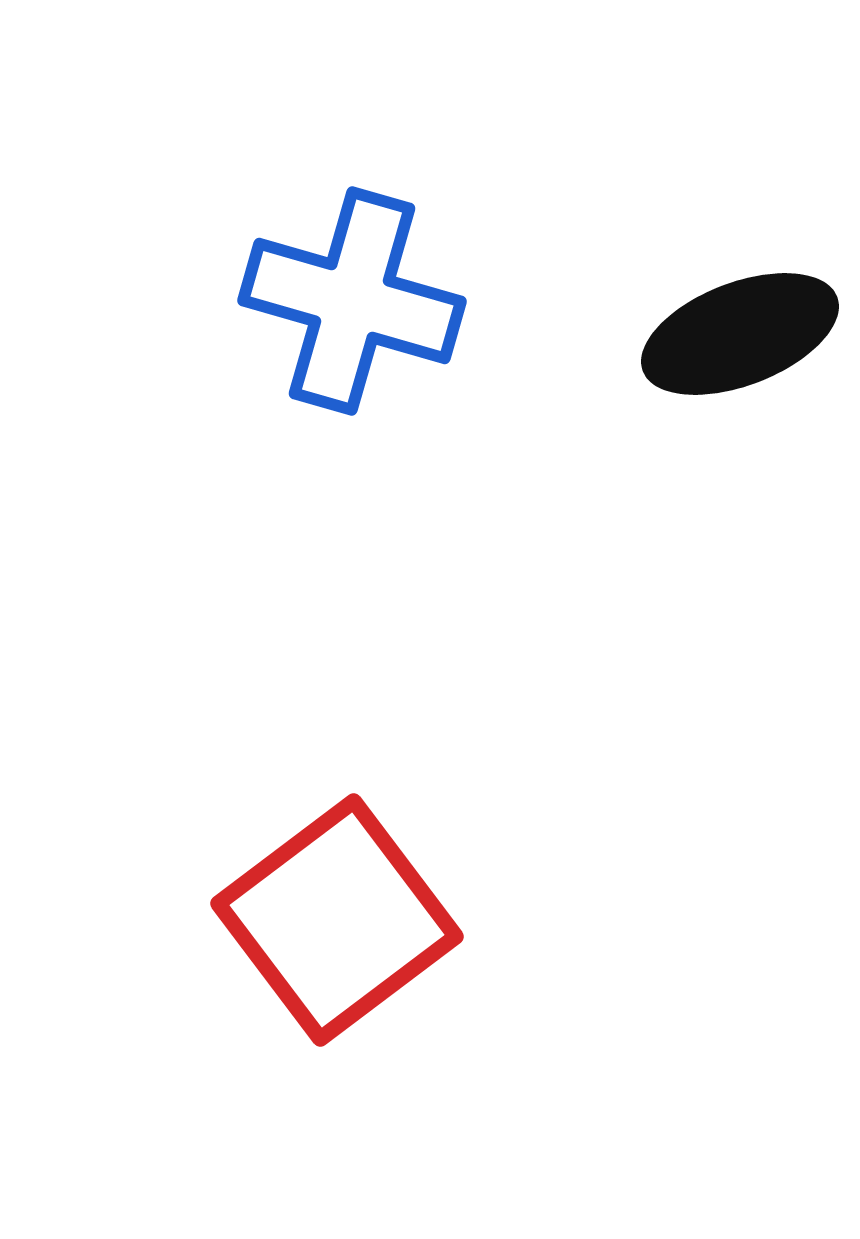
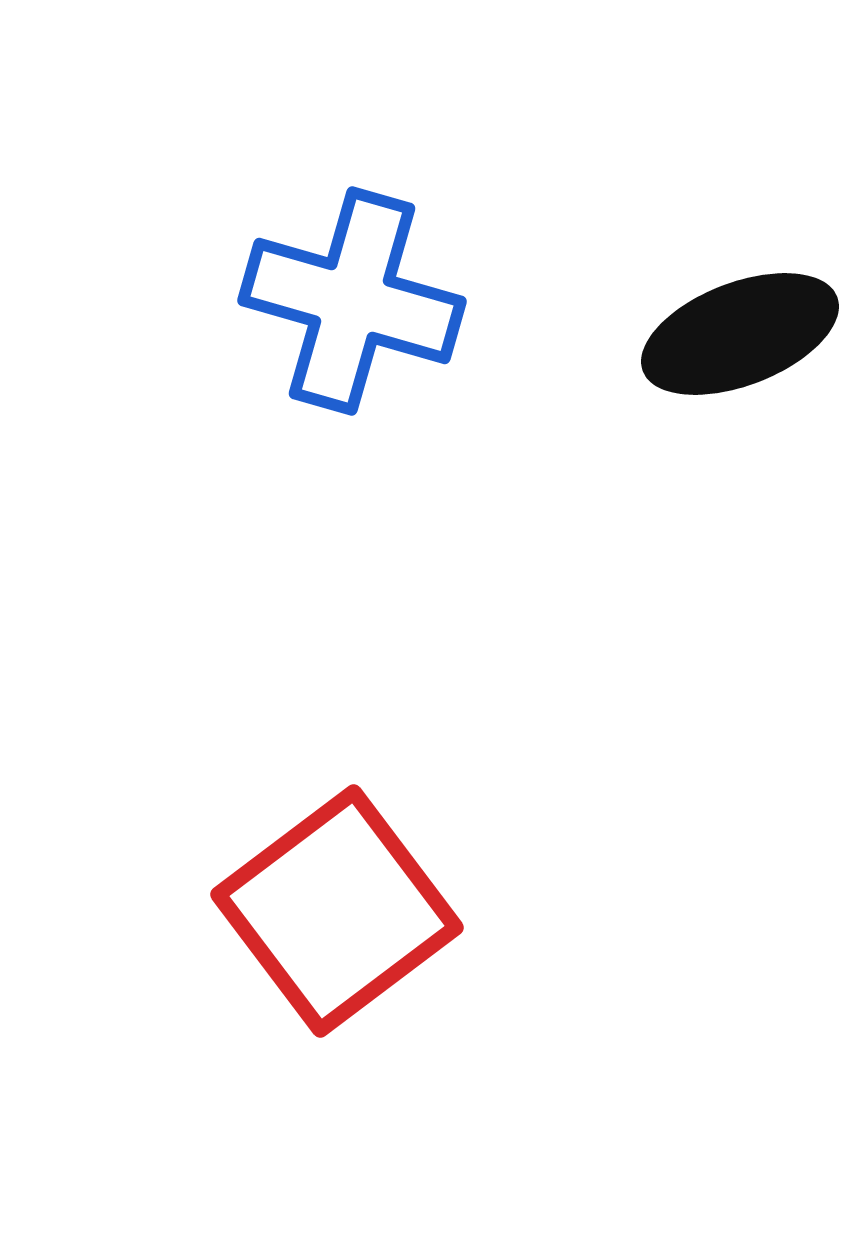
red square: moved 9 px up
